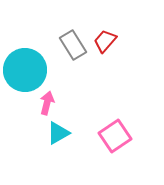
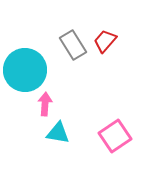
pink arrow: moved 2 px left, 1 px down; rotated 10 degrees counterclockwise
cyan triangle: rotated 40 degrees clockwise
